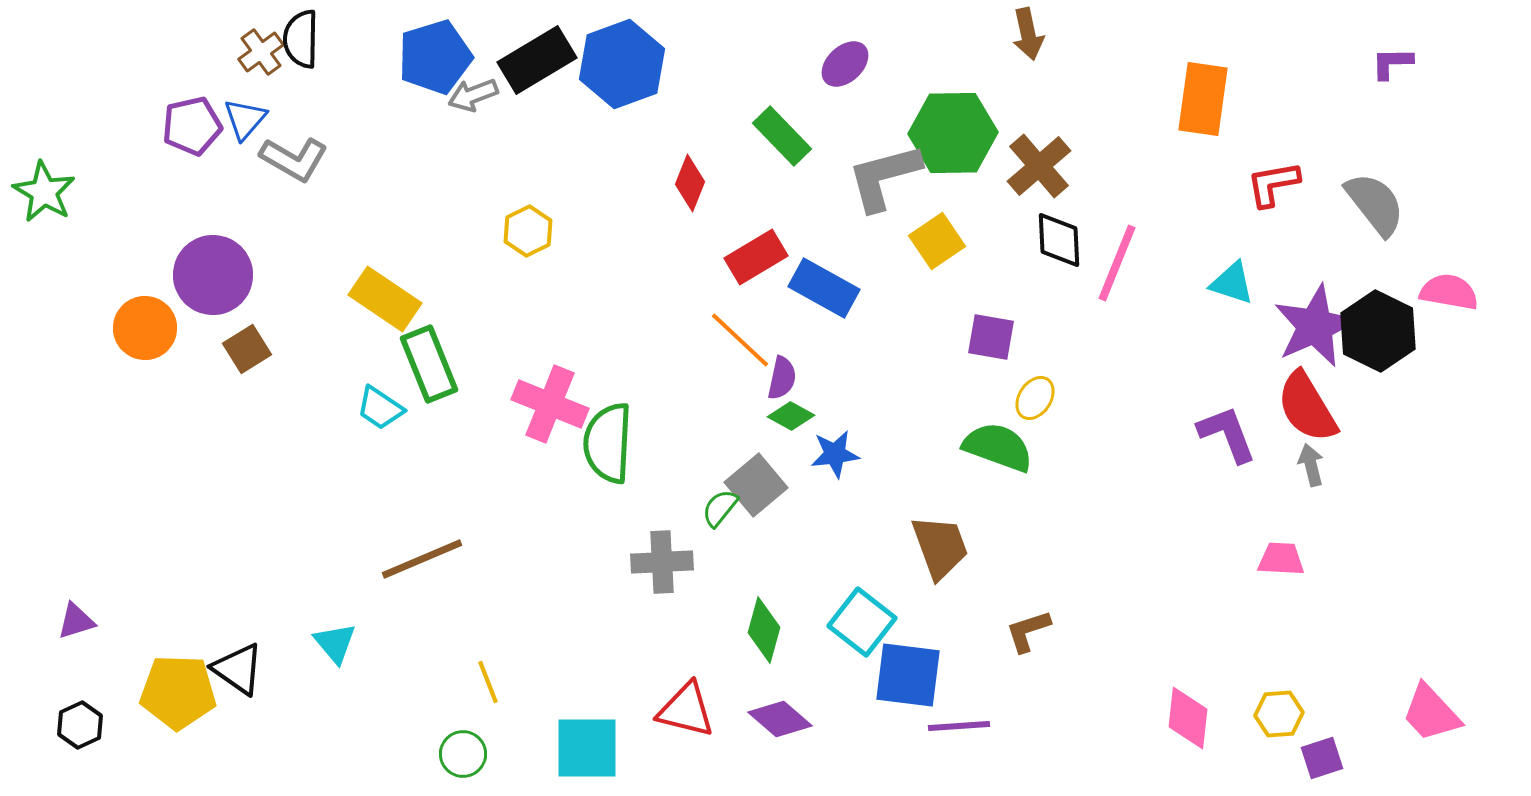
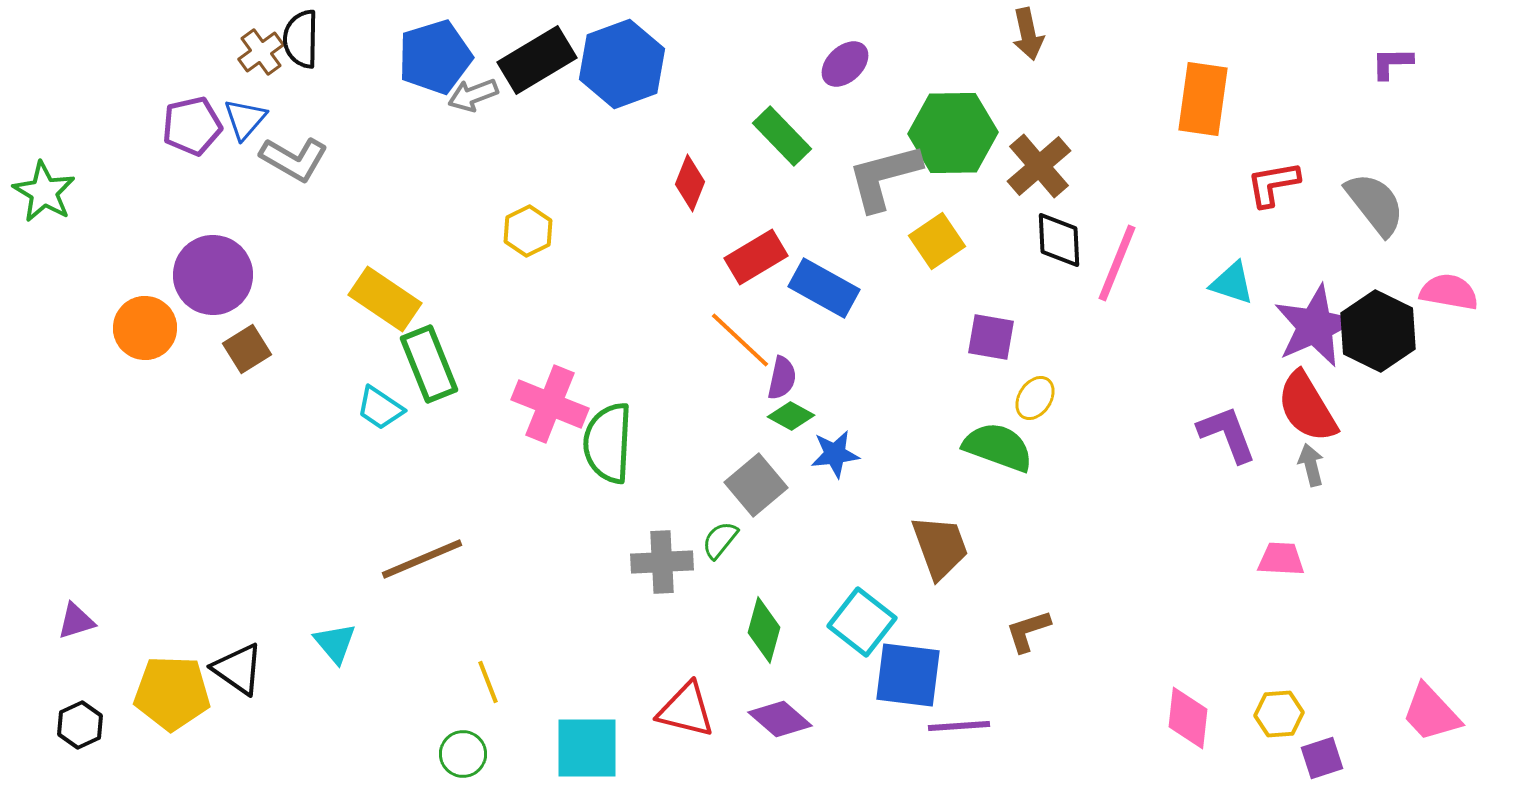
green semicircle at (720, 508): moved 32 px down
yellow pentagon at (178, 692): moved 6 px left, 1 px down
